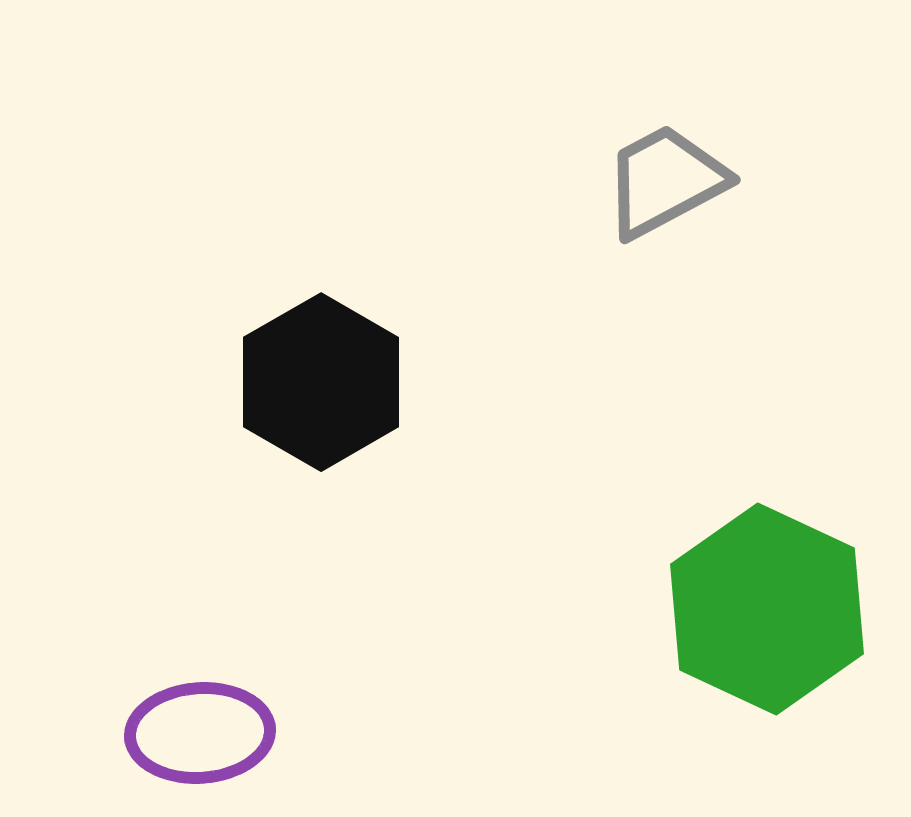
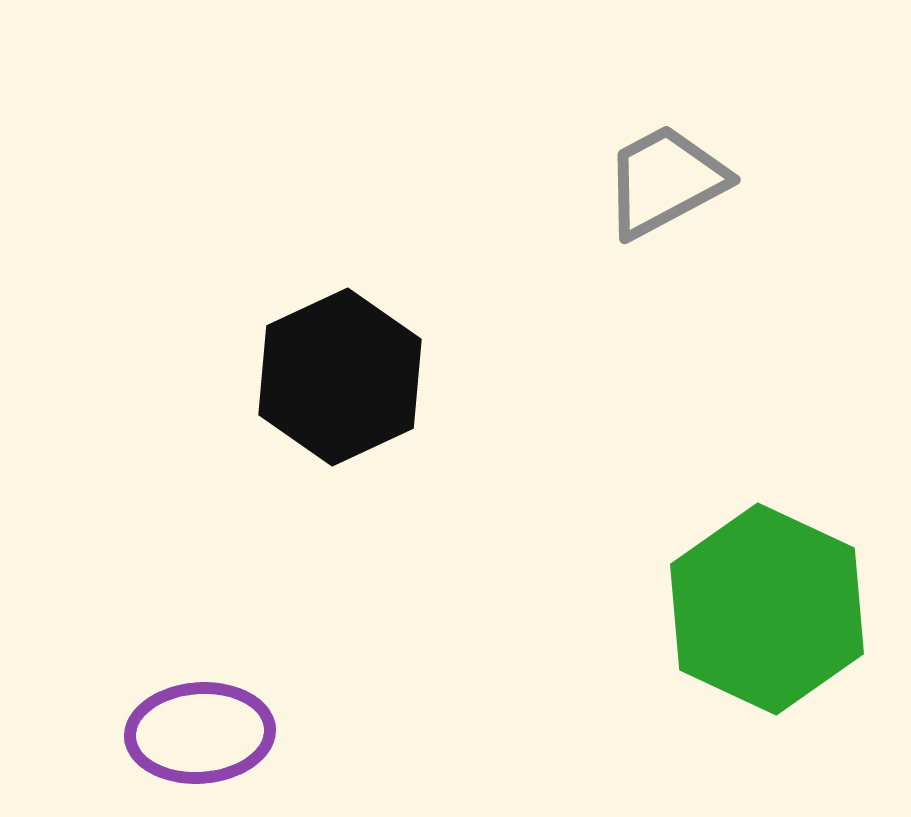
black hexagon: moved 19 px right, 5 px up; rotated 5 degrees clockwise
